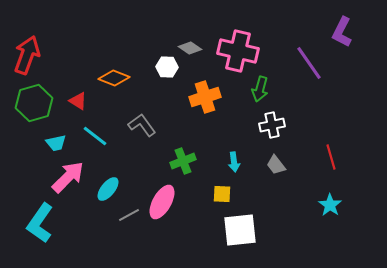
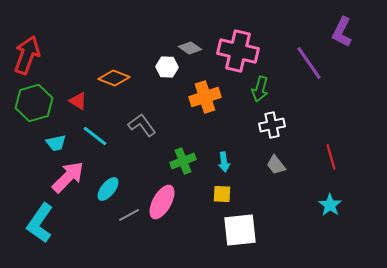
cyan arrow: moved 10 px left
